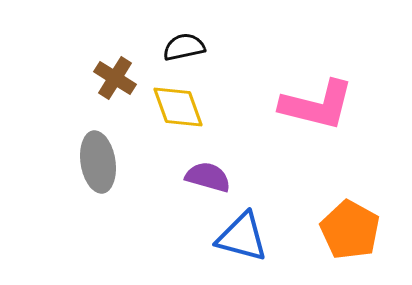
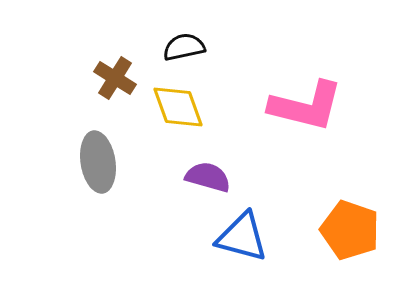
pink L-shape: moved 11 px left, 1 px down
orange pentagon: rotated 10 degrees counterclockwise
